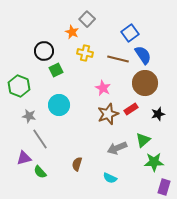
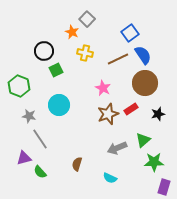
brown line: rotated 40 degrees counterclockwise
